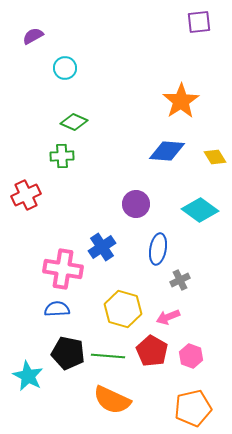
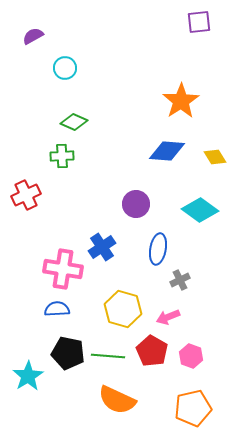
cyan star: rotated 12 degrees clockwise
orange semicircle: moved 5 px right
